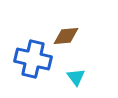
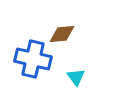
brown diamond: moved 4 px left, 2 px up
